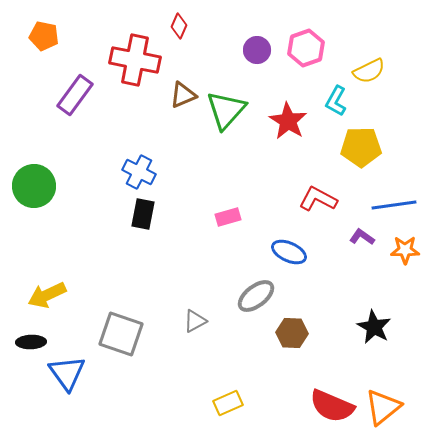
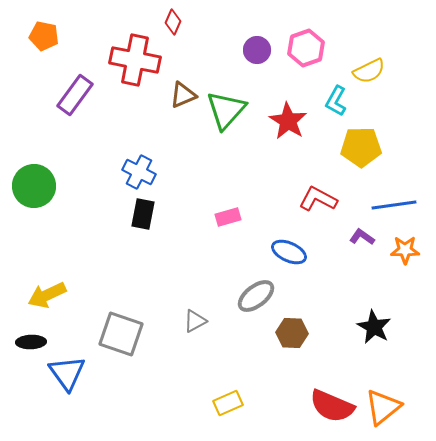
red diamond: moved 6 px left, 4 px up
